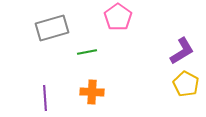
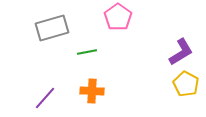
purple L-shape: moved 1 px left, 1 px down
orange cross: moved 1 px up
purple line: rotated 45 degrees clockwise
